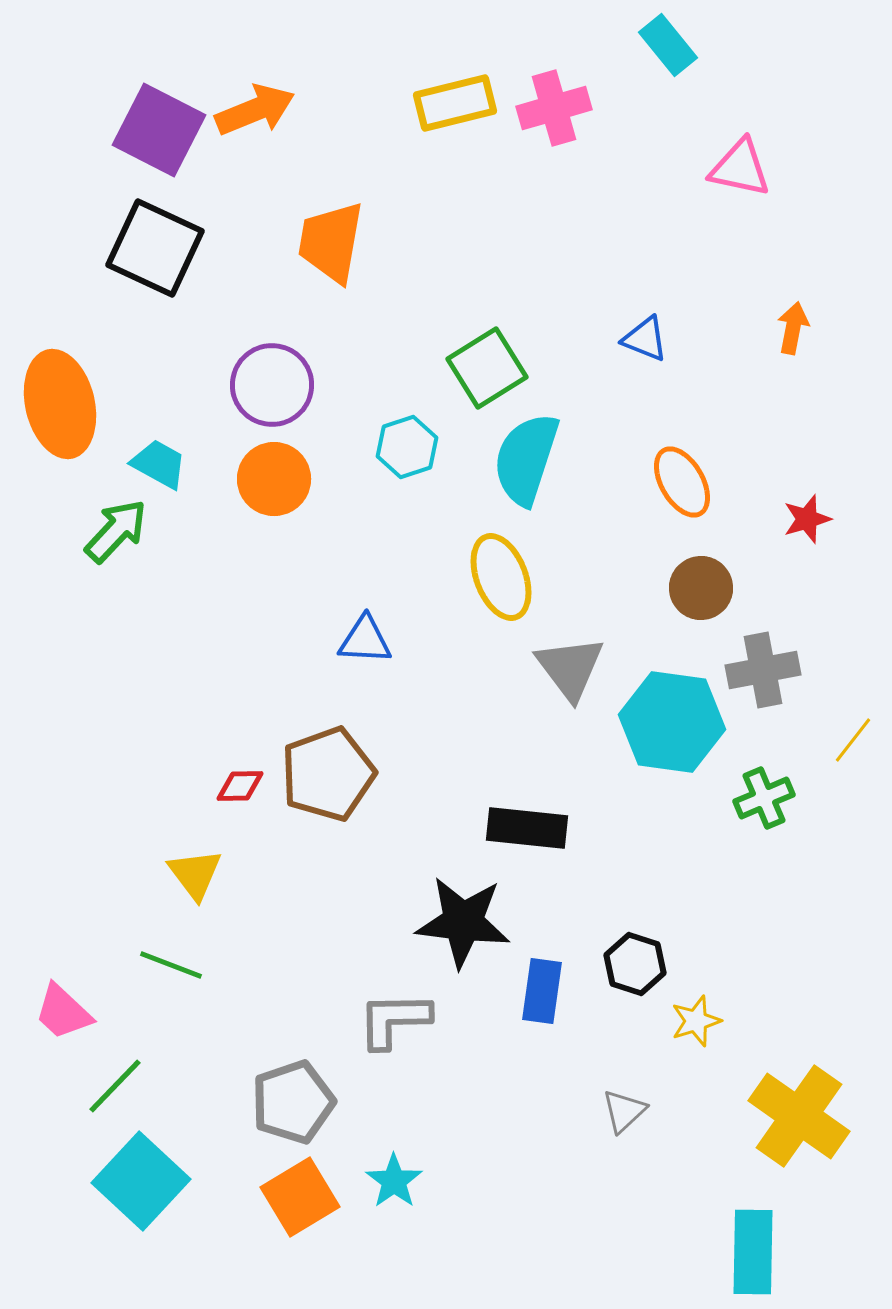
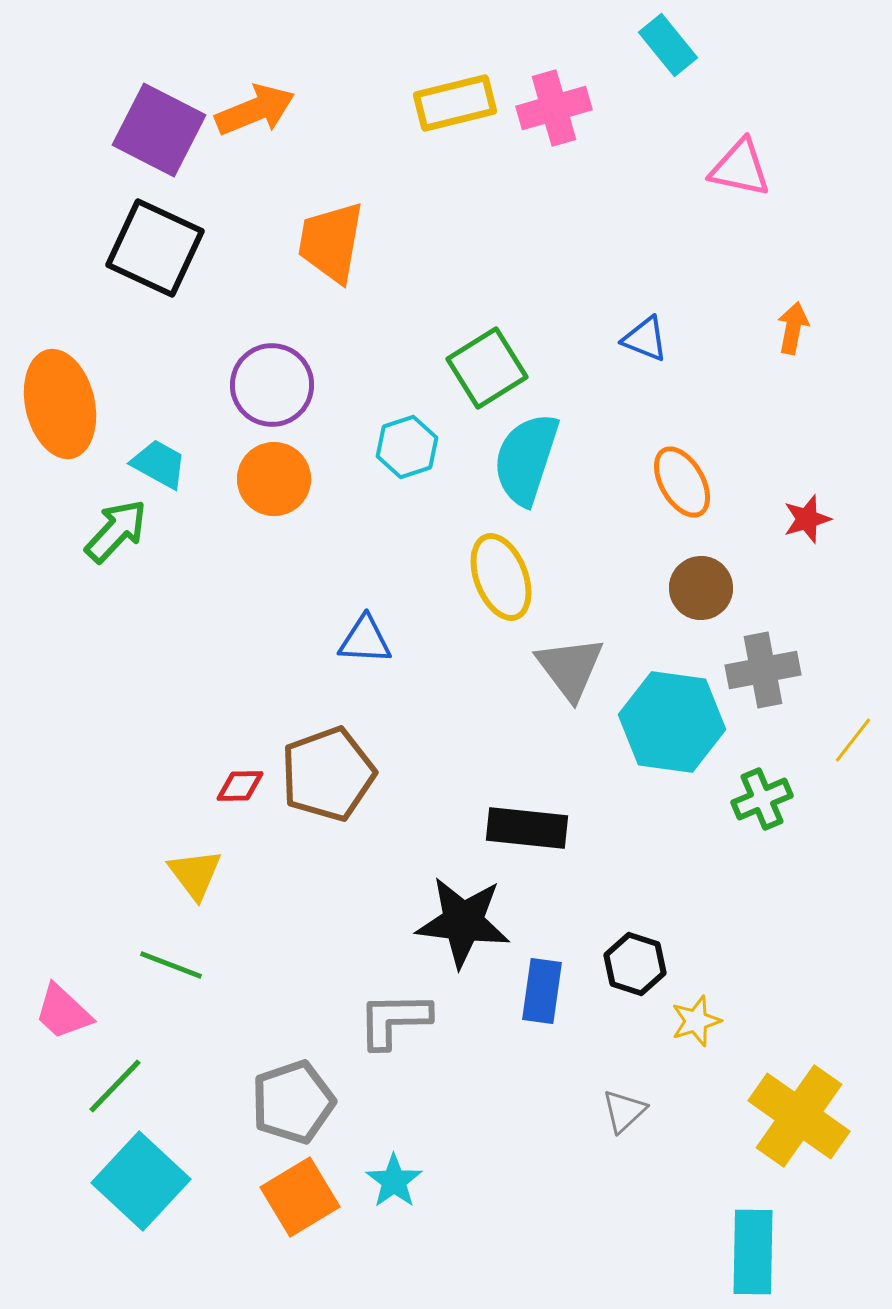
green cross at (764, 798): moved 2 px left, 1 px down
